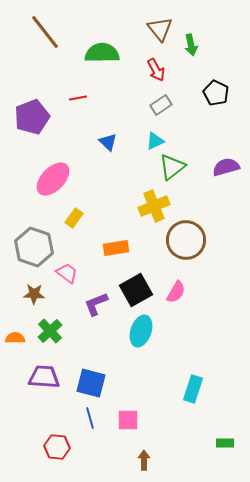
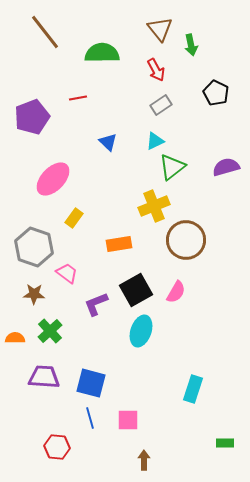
orange rectangle: moved 3 px right, 4 px up
